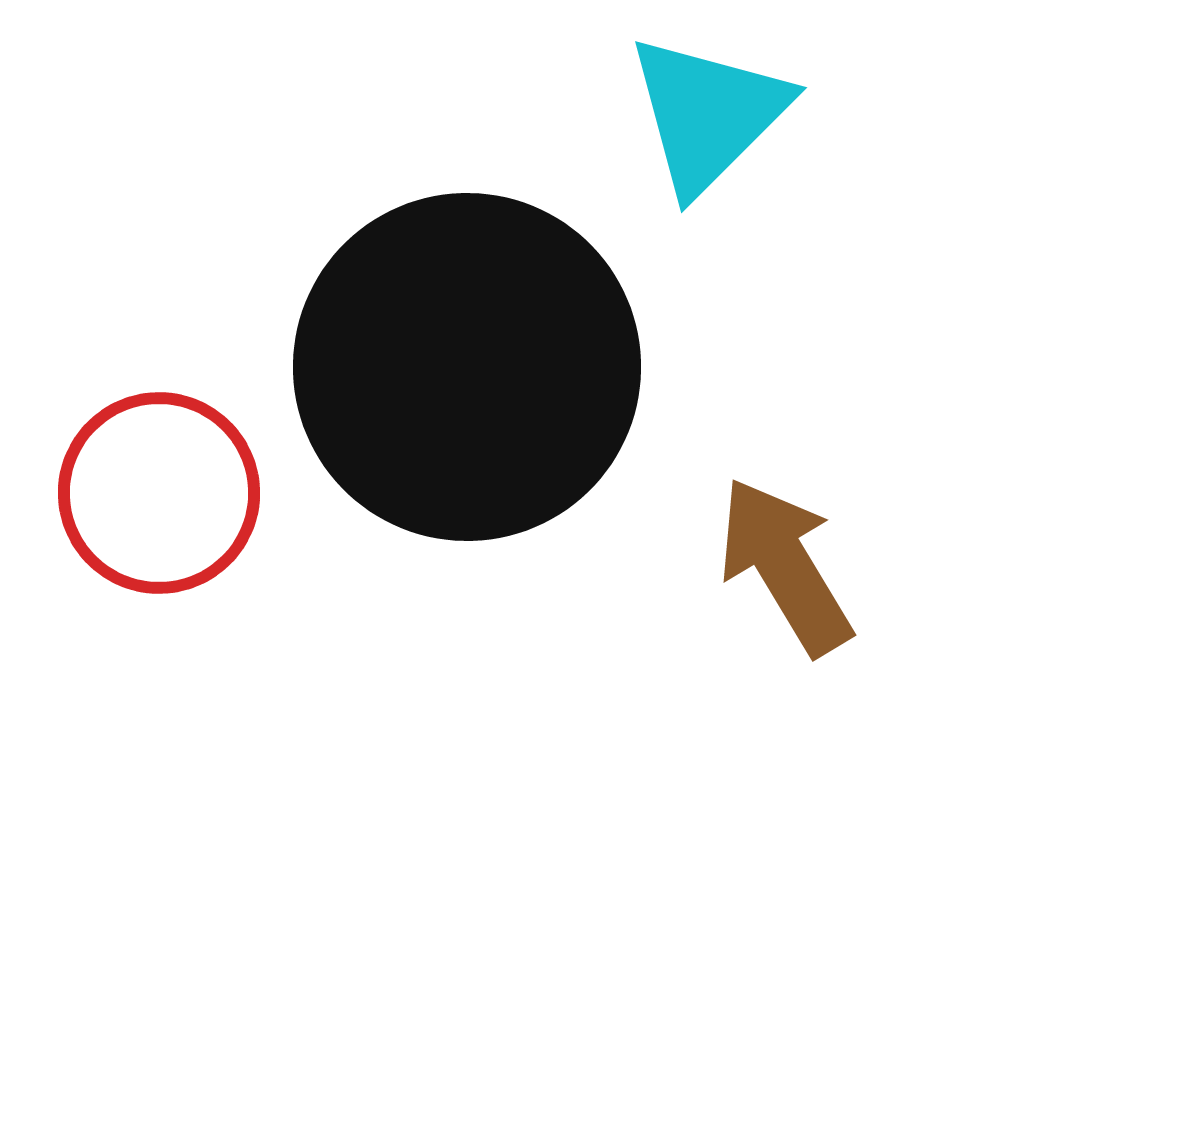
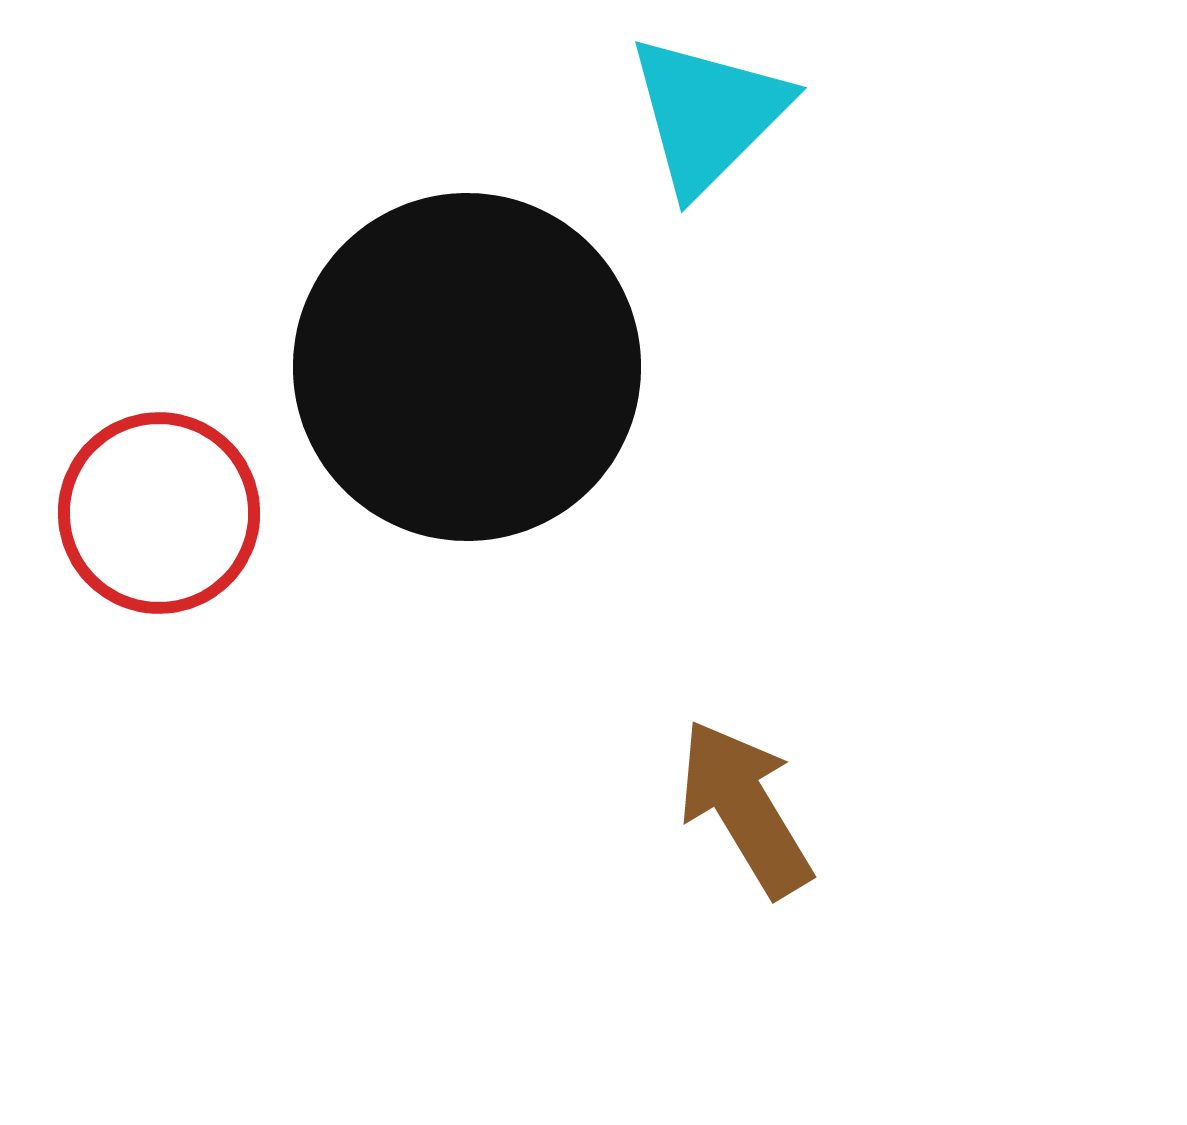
red circle: moved 20 px down
brown arrow: moved 40 px left, 242 px down
